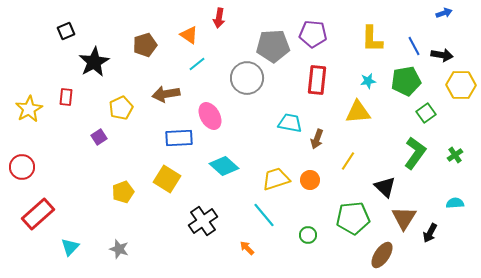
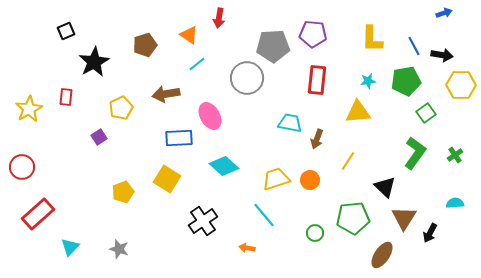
green circle at (308, 235): moved 7 px right, 2 px up
orange arrow at (247, 248): rotated 35 degrees counterclockwise
